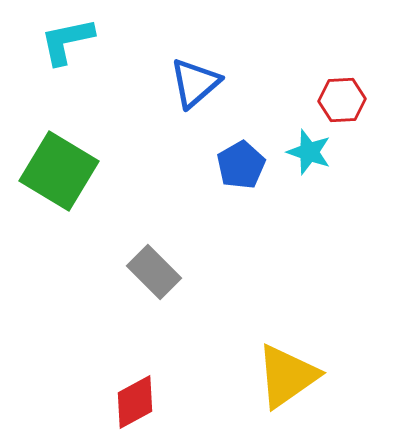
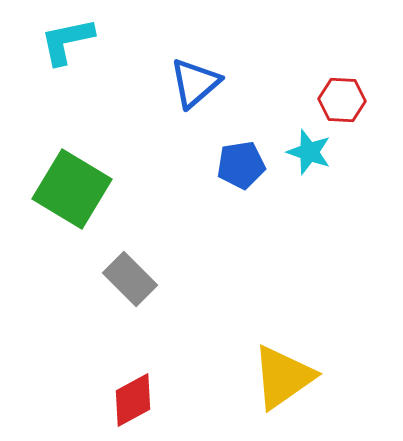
red hexagon: rotated 6 degrees clockwise
blue pentagon: rotated 21 degrees clockwise
green square: moved 13 px right, 18 px down
gray rectangle: moved 24 px left, 7 px down
yellow triangle: moved 4 px left, 1 px down
red diamond: moved 2 px left, 2 px up
